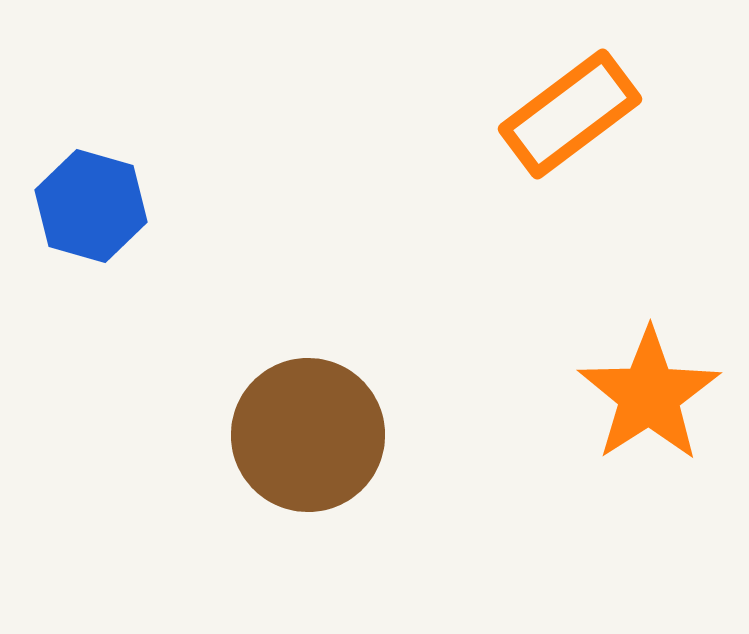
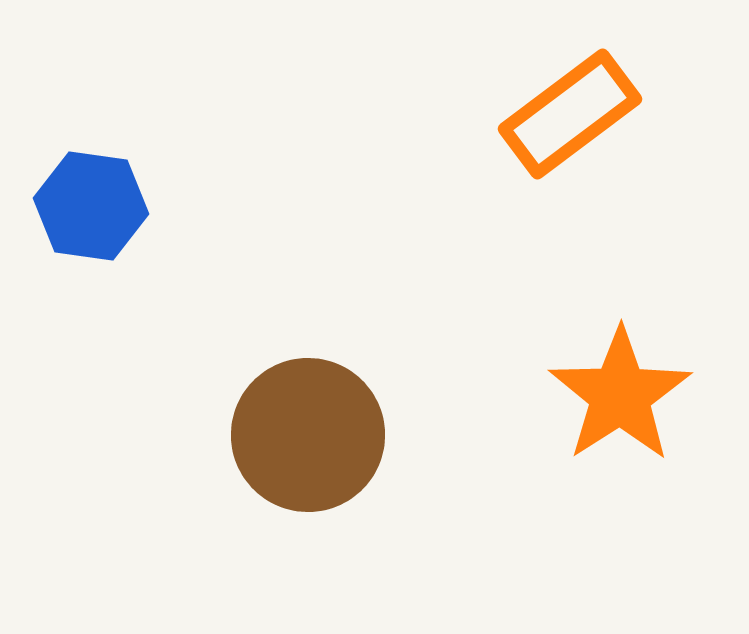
blue hexagon: rotated 8 degrees counterclockwise
orange star: moved 29 px left
